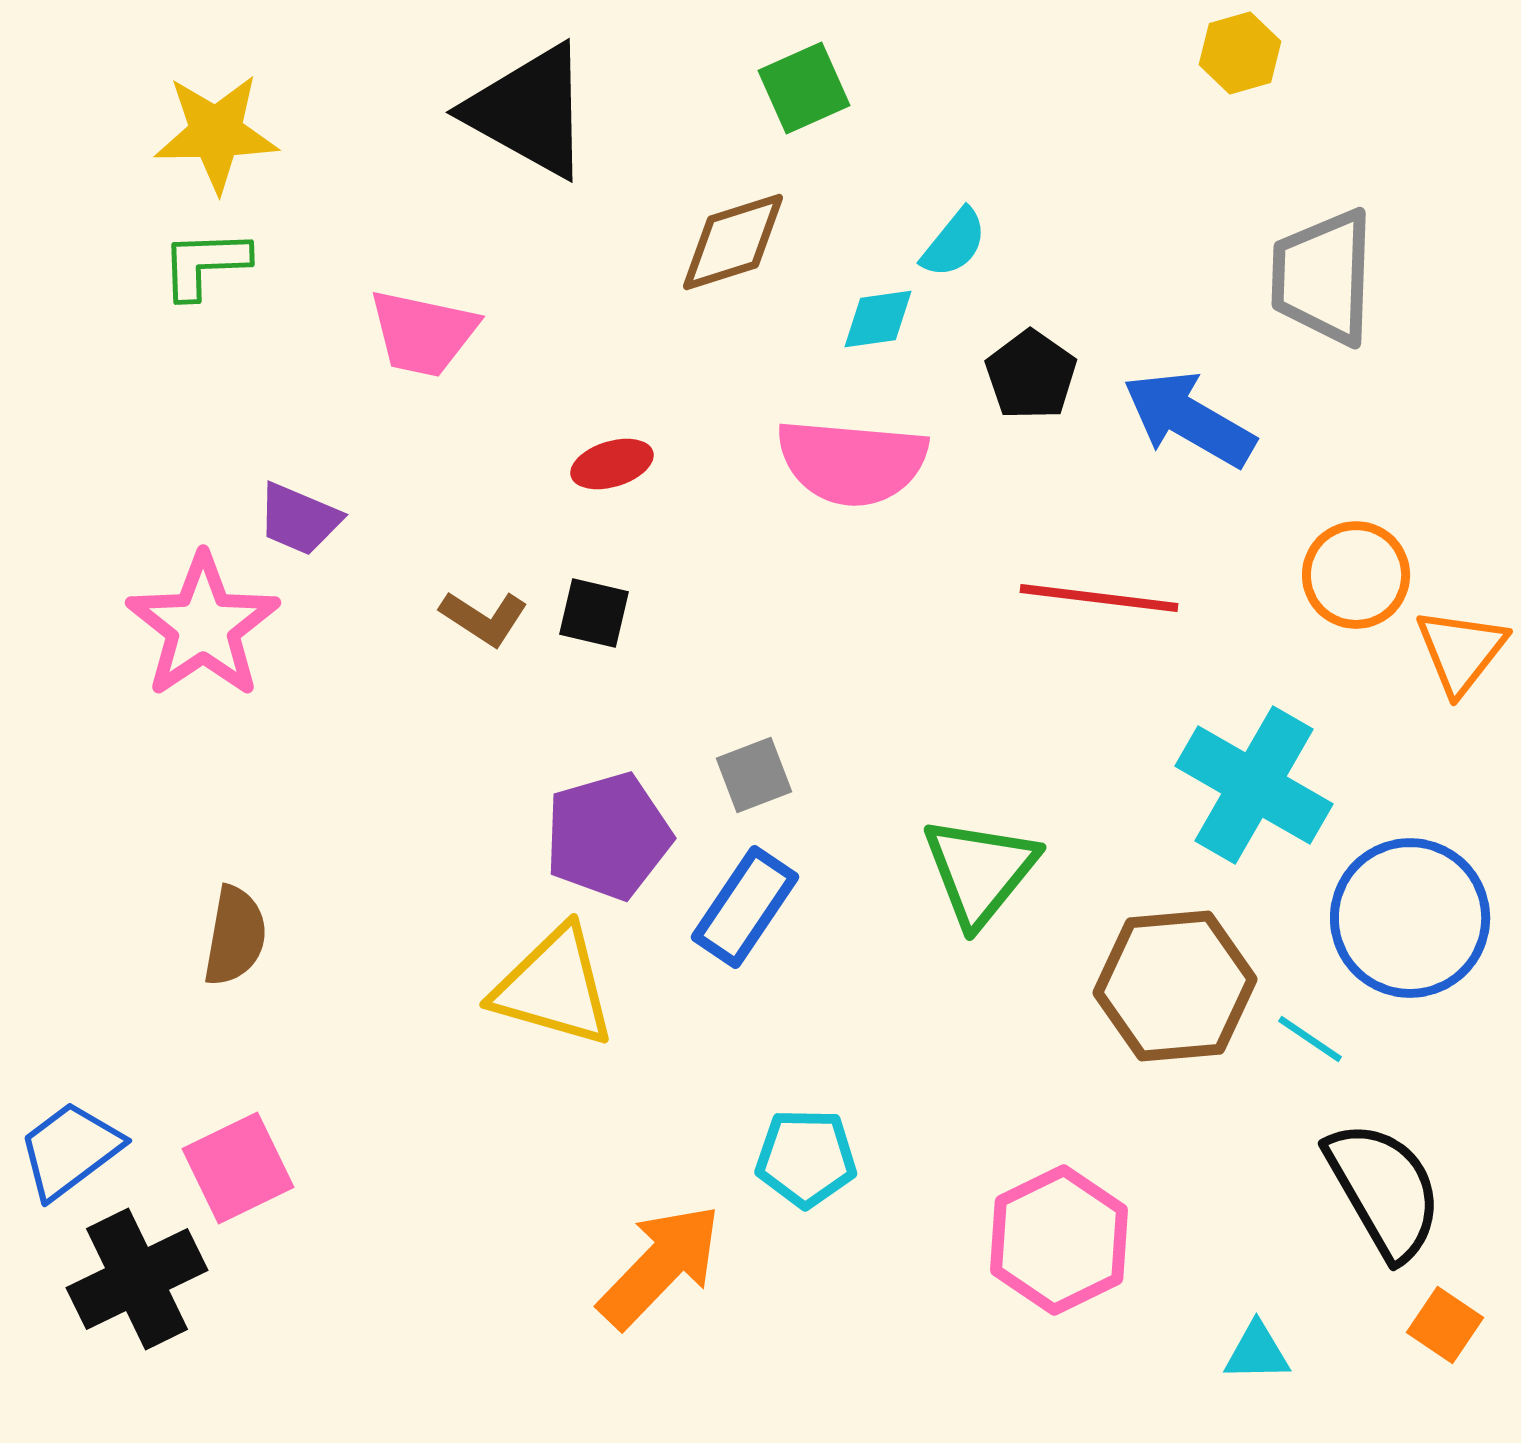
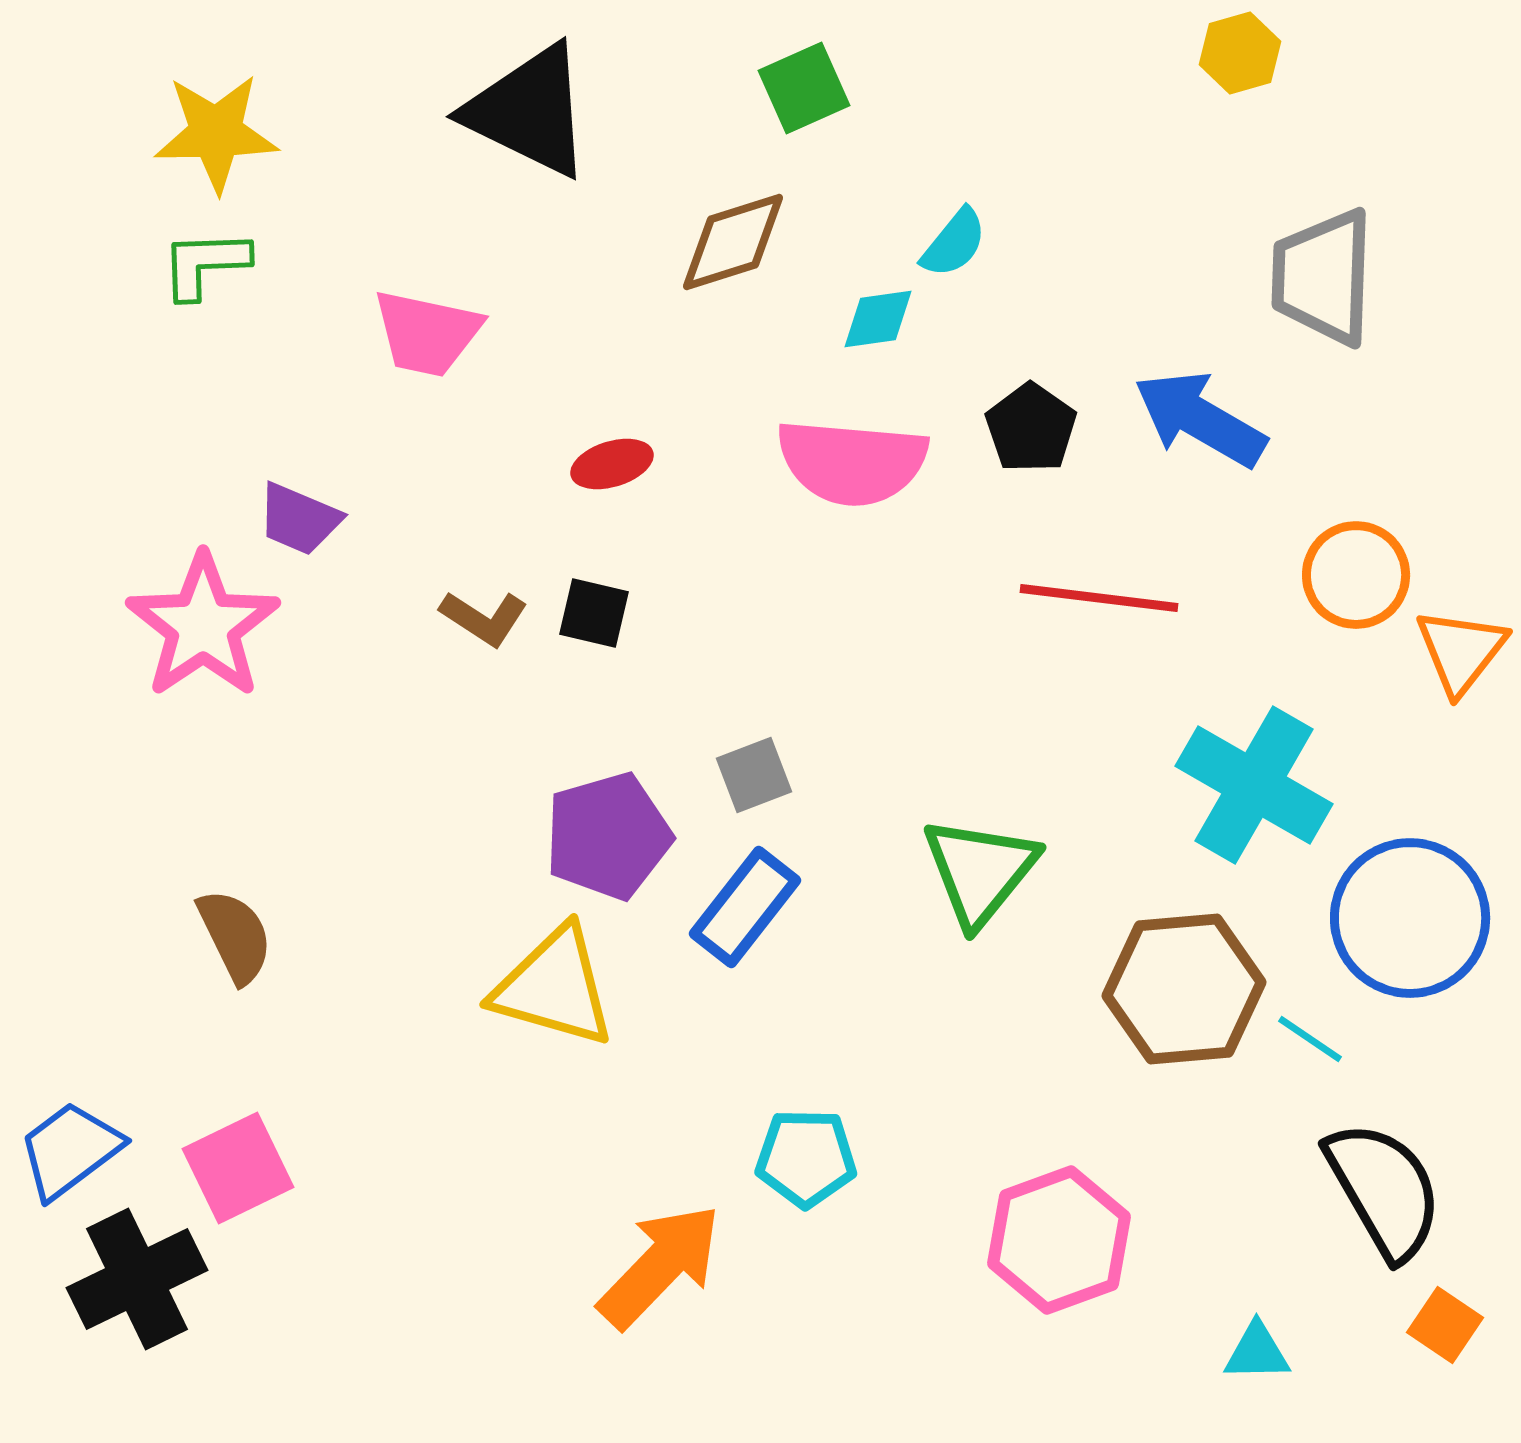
black triangle: rotated 3 degrees counterclockwise
pink trapezoid: moved 4 px right
black pentagon: moved 53 px down
blue arrow: moved 11 px right
blue rectangle: rotated 4 degrees clockwise
brown semicircle: rotated 36 degrees counterclockwise
brown hexagon: moved 9 px right, 3 px down
pink hexagon: rotated 6 degrees clockwise
